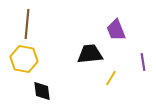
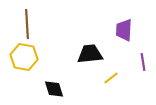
brown line: rotated 8 degrees counterclockwise
purple trapezoid: moved 8 px right; rotated 25 degrees clockwise
yellow hexagon: moved 2 px up
yellow line: rotated 21 degrees clockwise
black diamond: moved 12 px right, 2 px up; rotated 10 degrees counterclockwise
